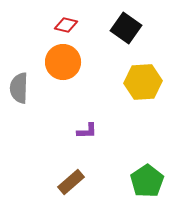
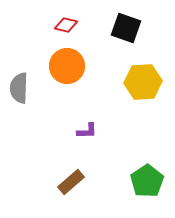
black square: rotated 16 degrees counterclockwise
orange circle: moved 4 px right, 4 px down
